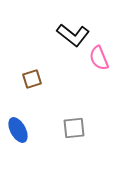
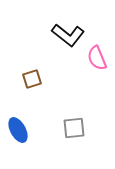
black L-shape: moved 5 px left
pink semicircle: moved 2 px left
